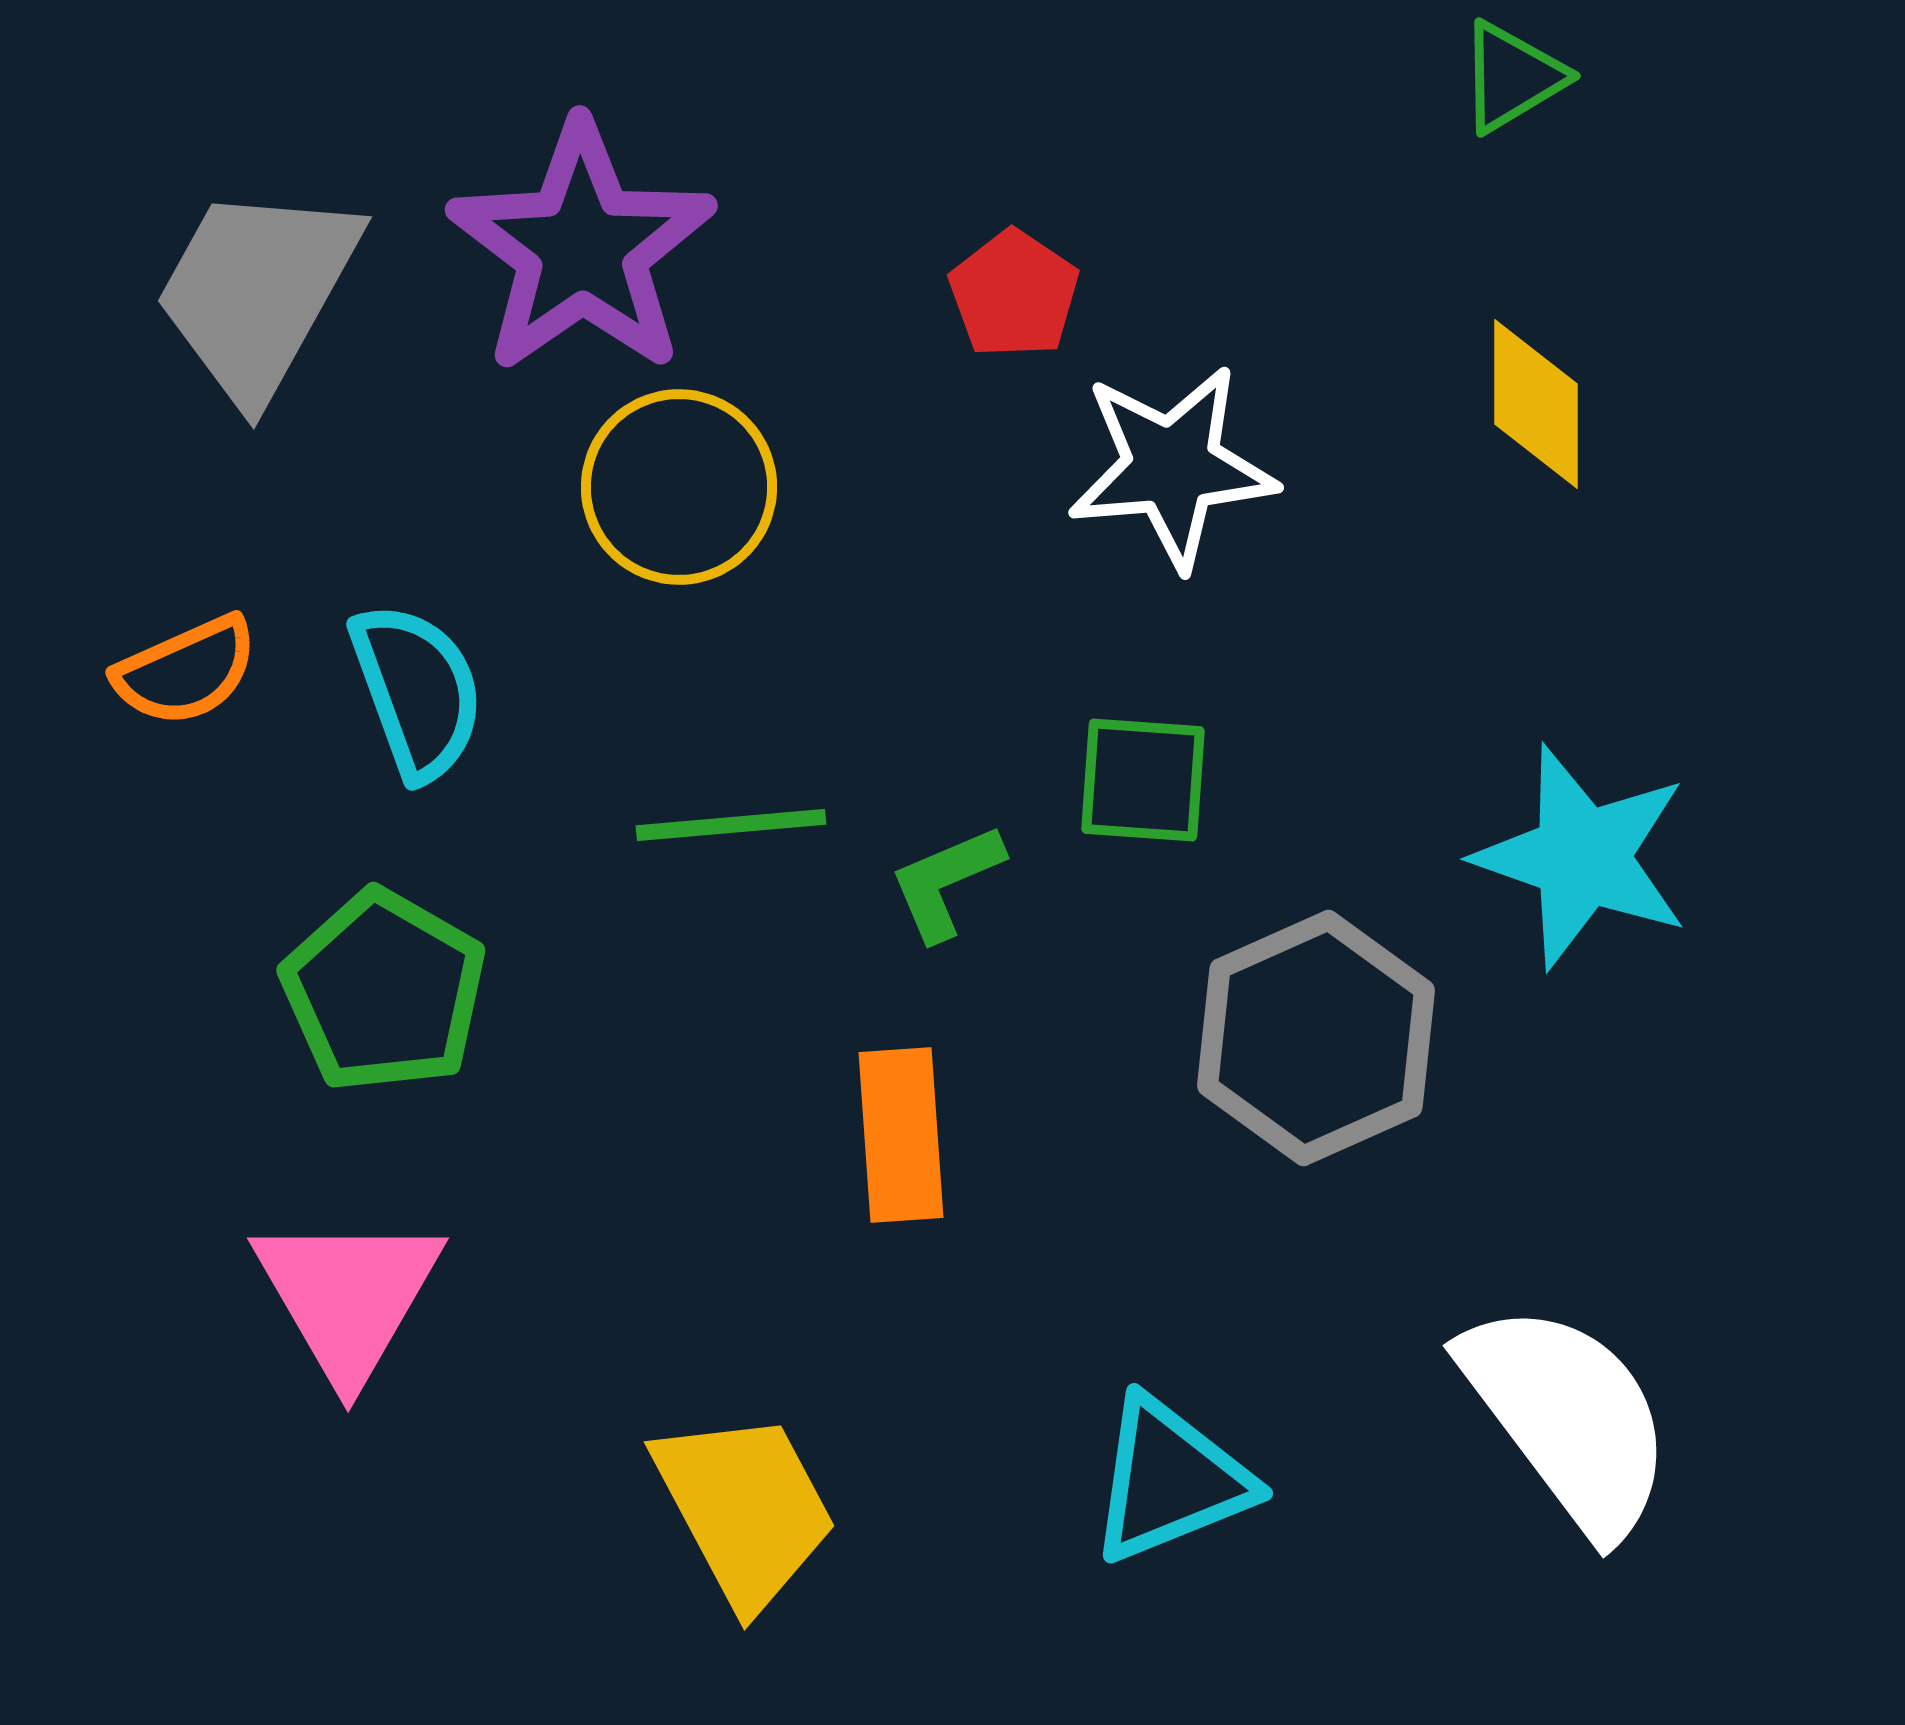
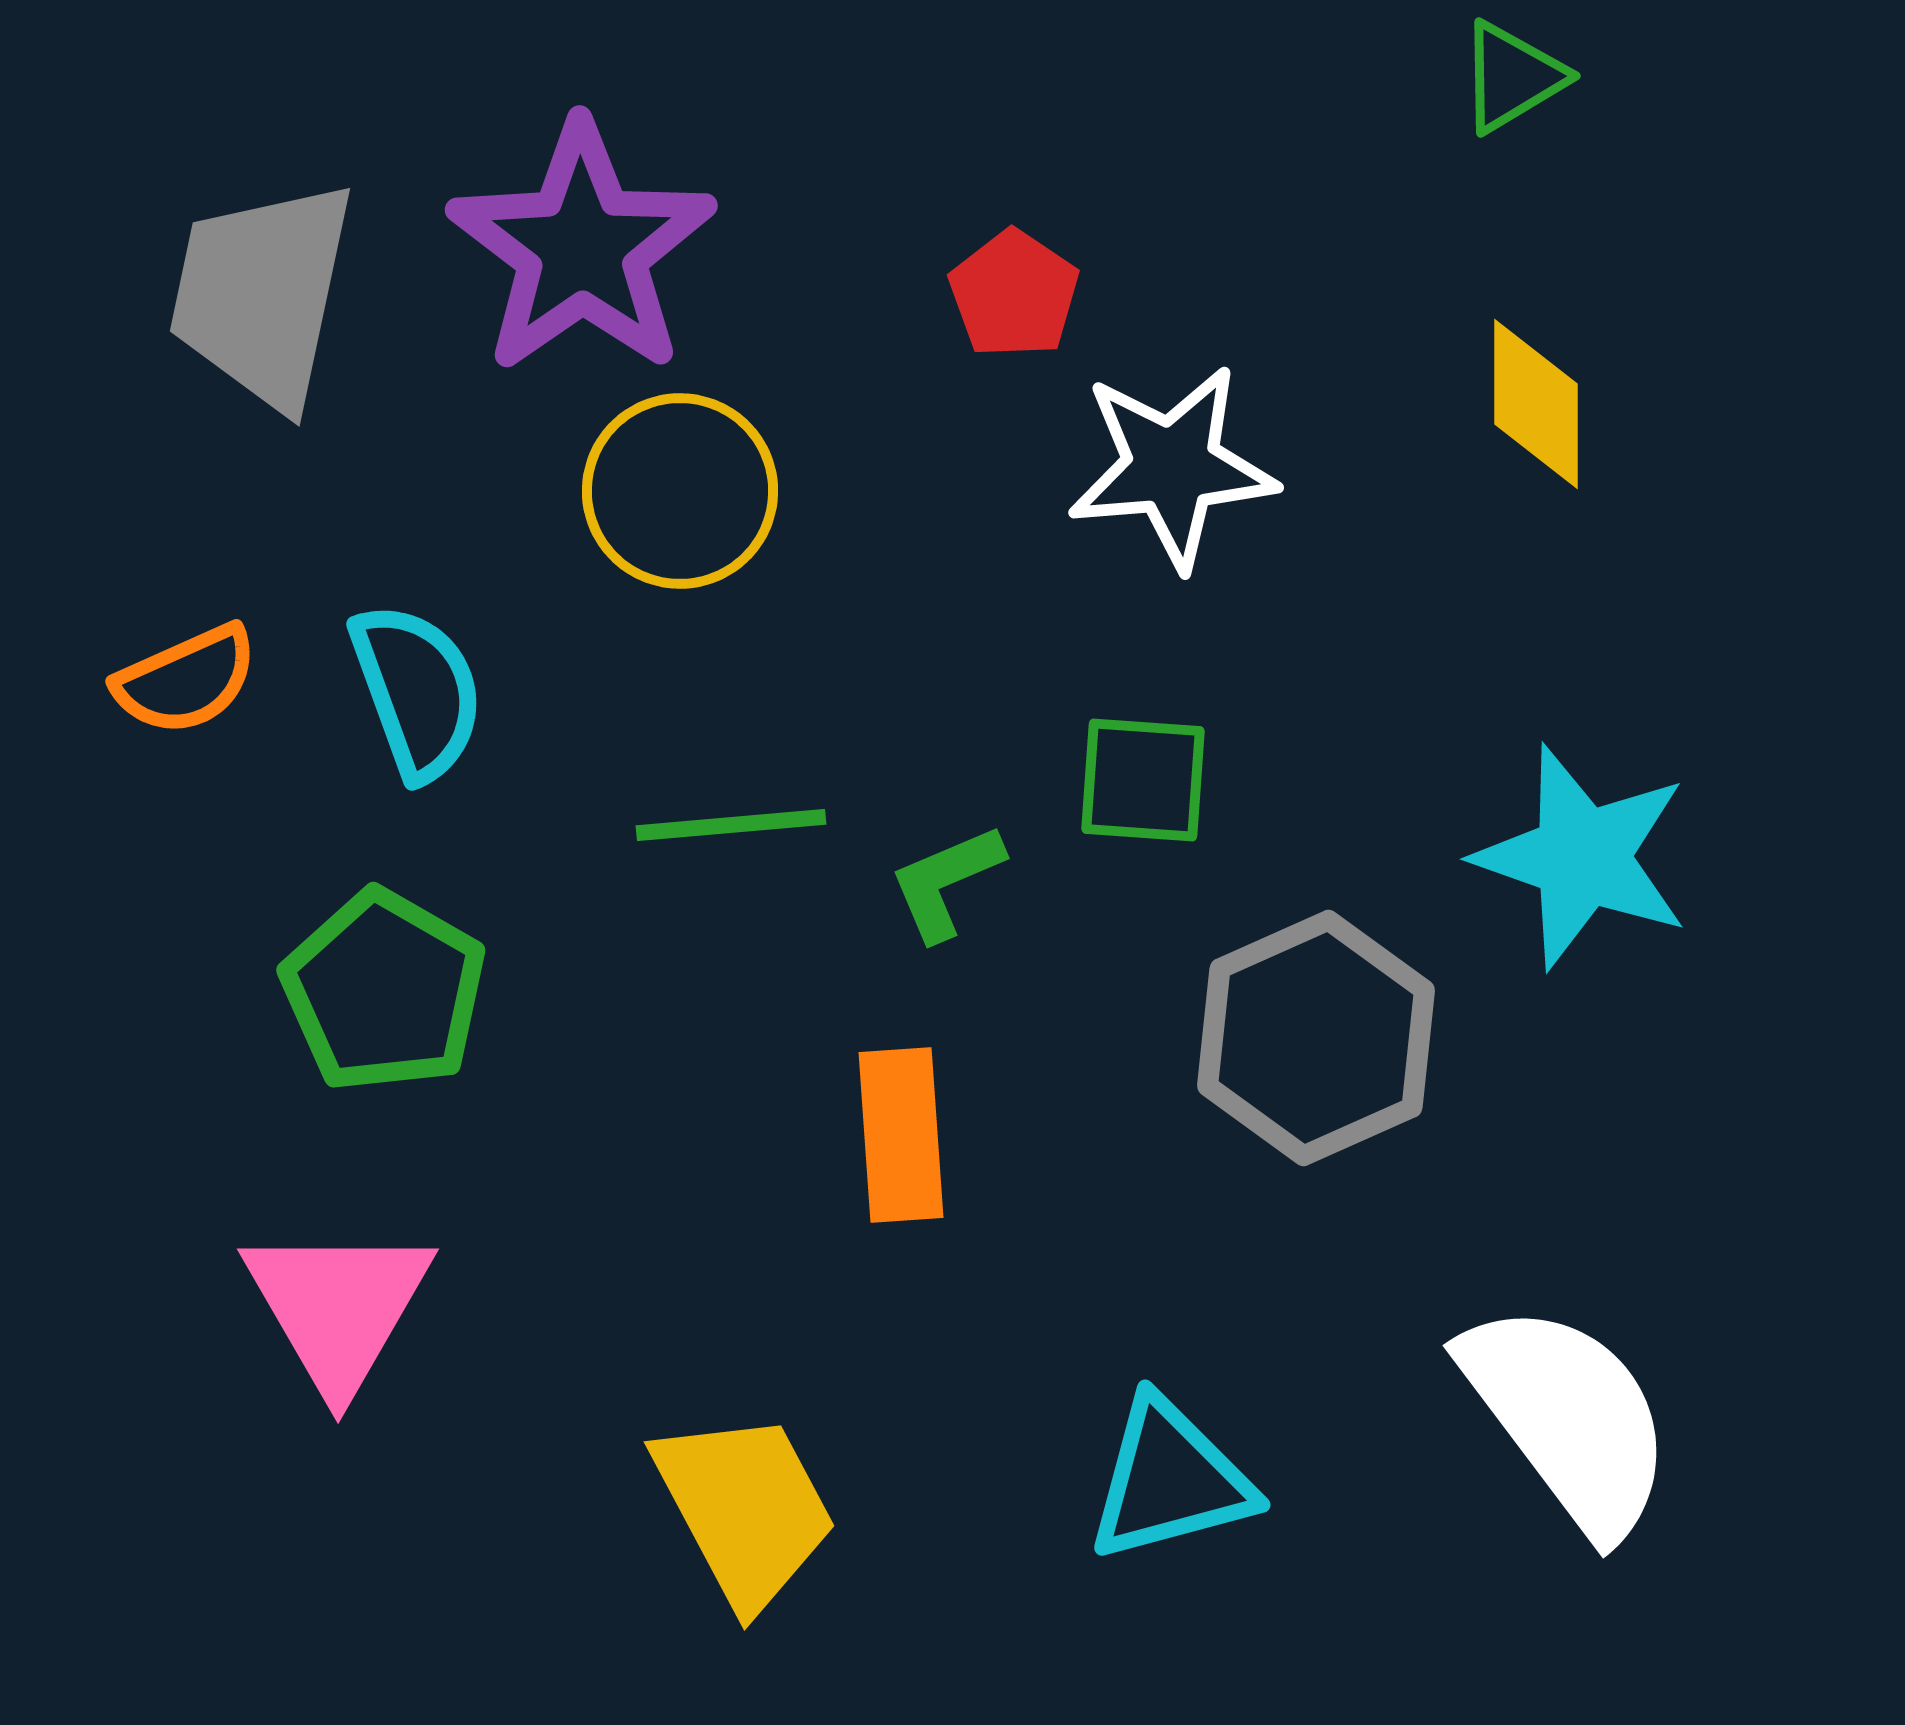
gray trapezoid: moved 5 px right, 2 px down; rotated 17 degrees counterclockwise
yellow circle: moved 1 px right, 4 px down
orange semicircle: moved 9 px down
pink triangle: moved 10 px left, 11 px down
cyan triangle: rotated 7 degrees clockwise
